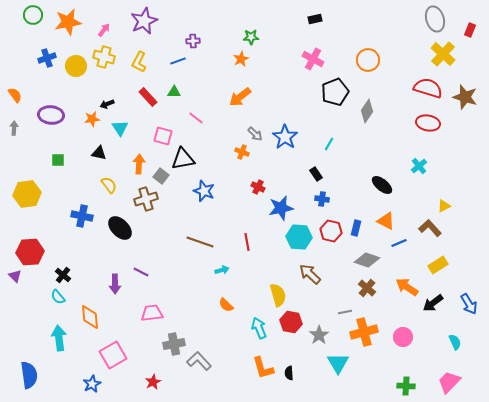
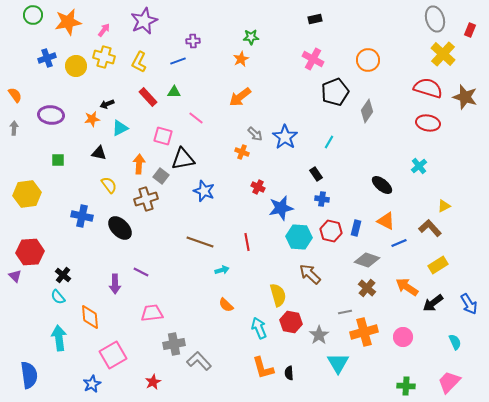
cyan triangle at (120, 128): rotated 36 degrees clockwise
cyan line at (329, 144): moved 2 px up
